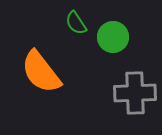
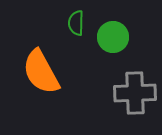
green semicircle: rotated 35 degrees clockwise
orange semicircle: rotated 9 degrees clockwise
